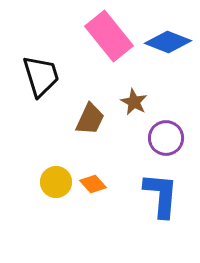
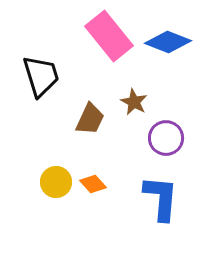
blue L-shape: moved 3 px down
